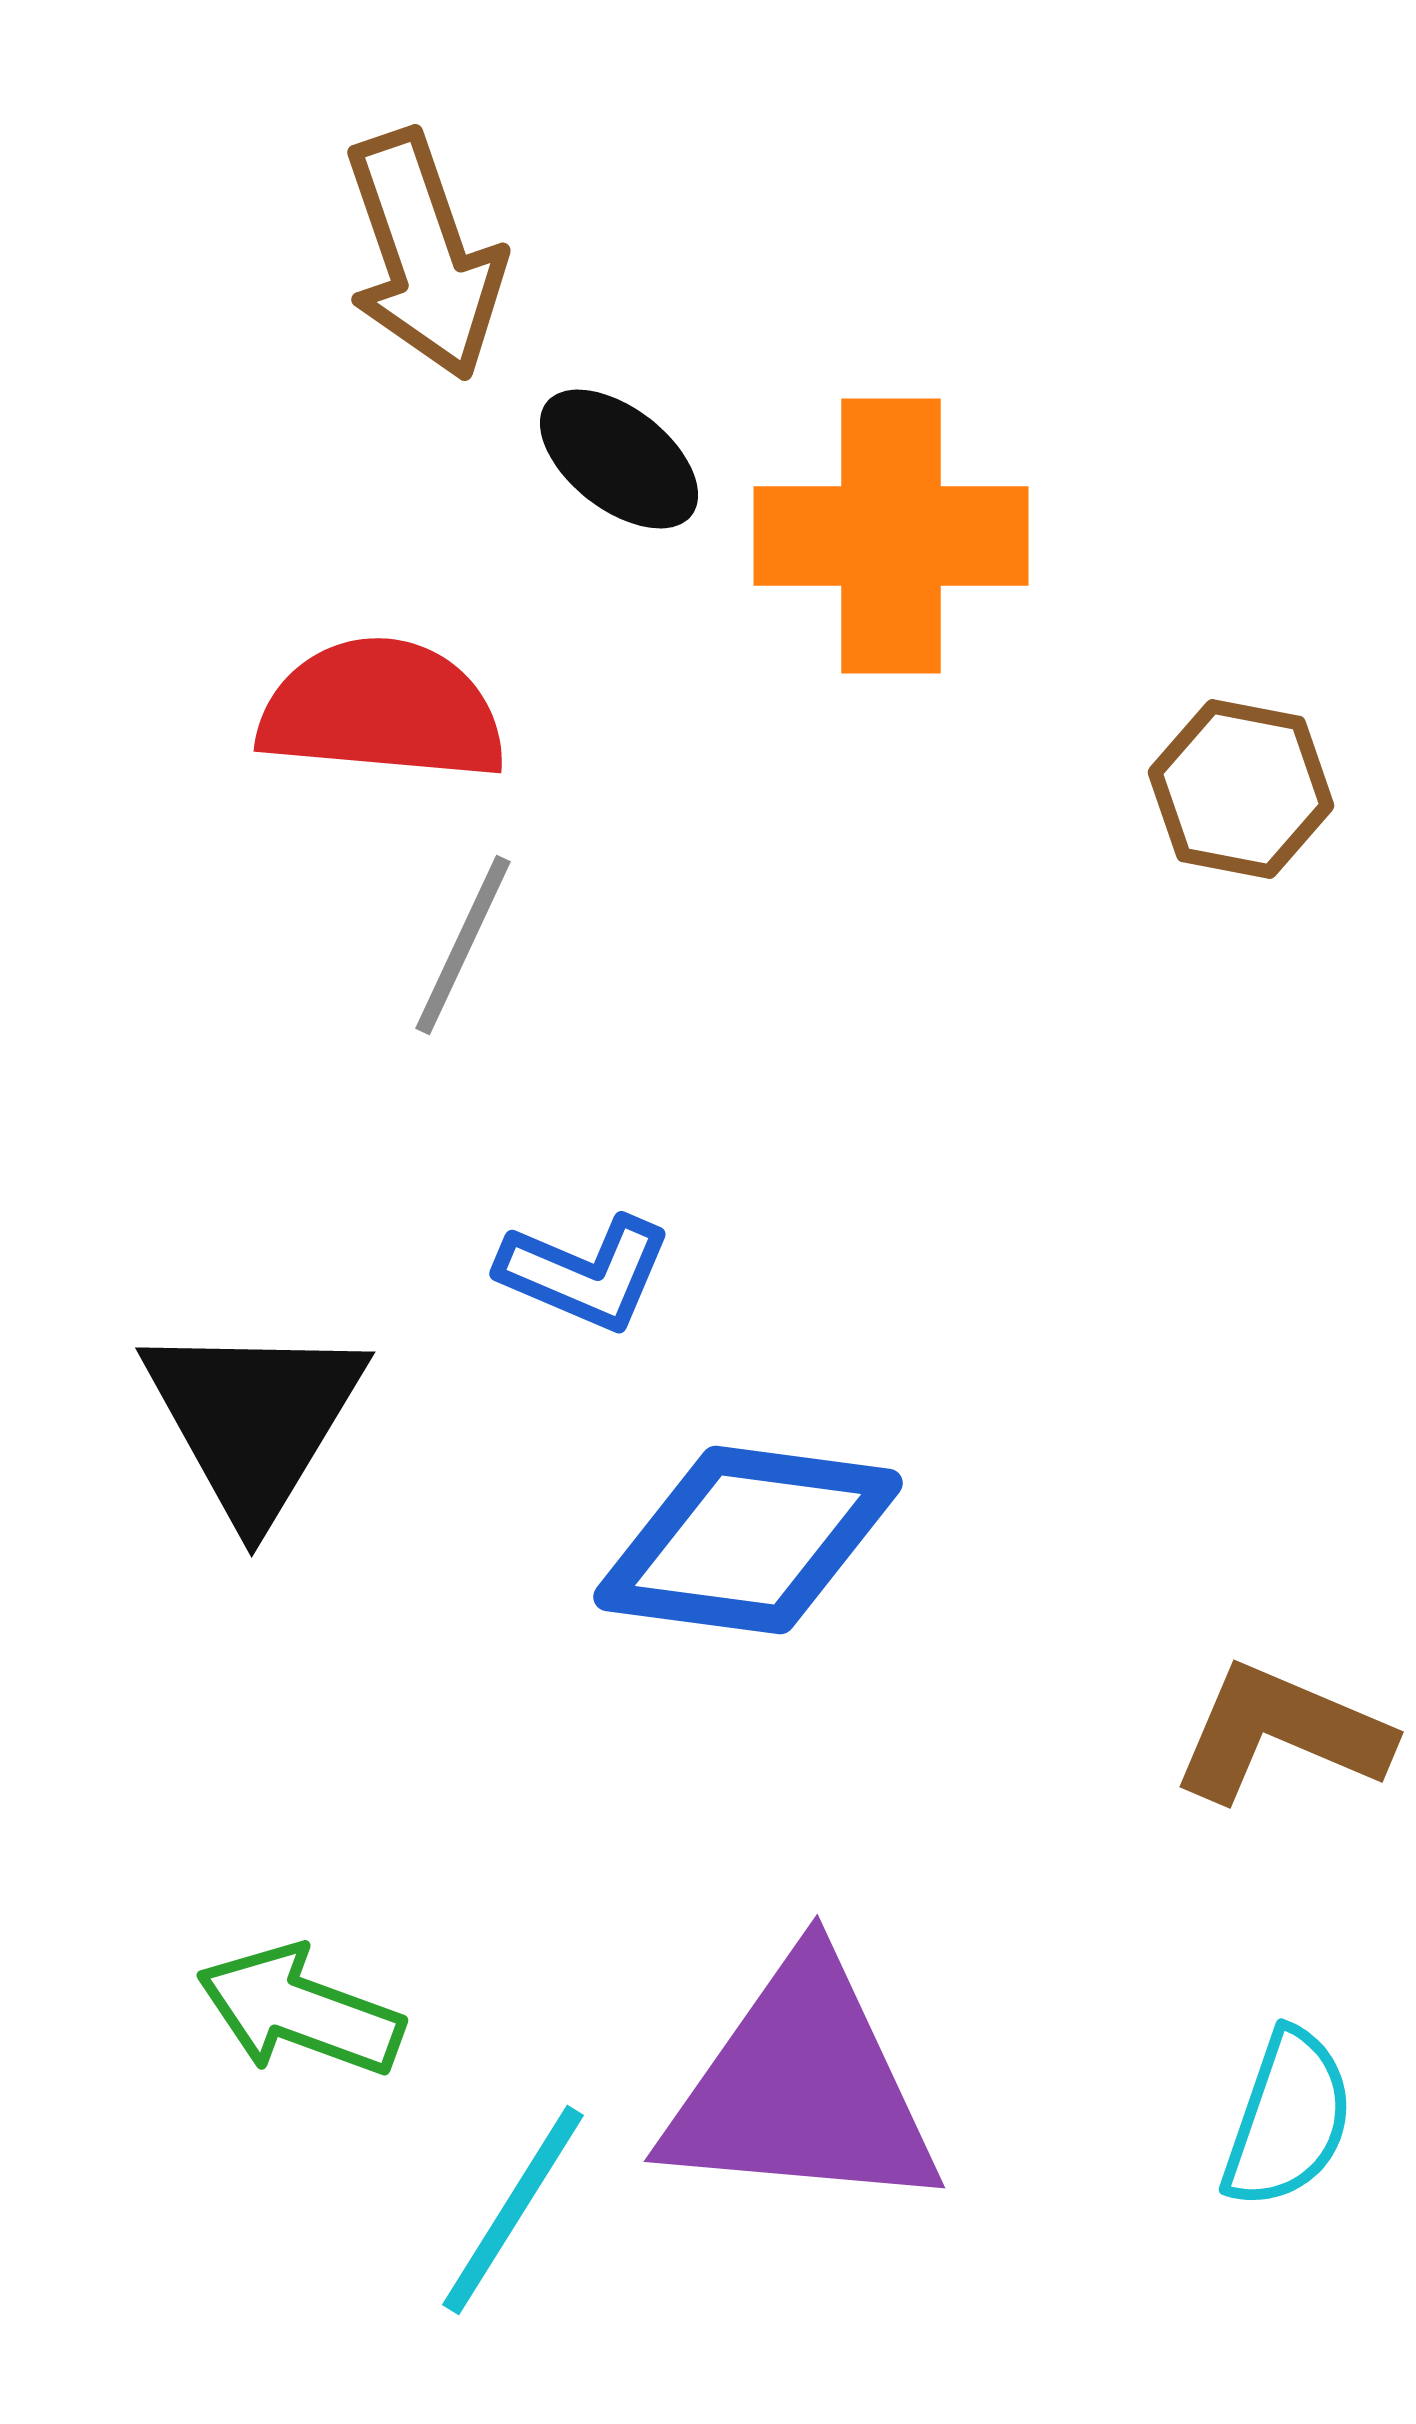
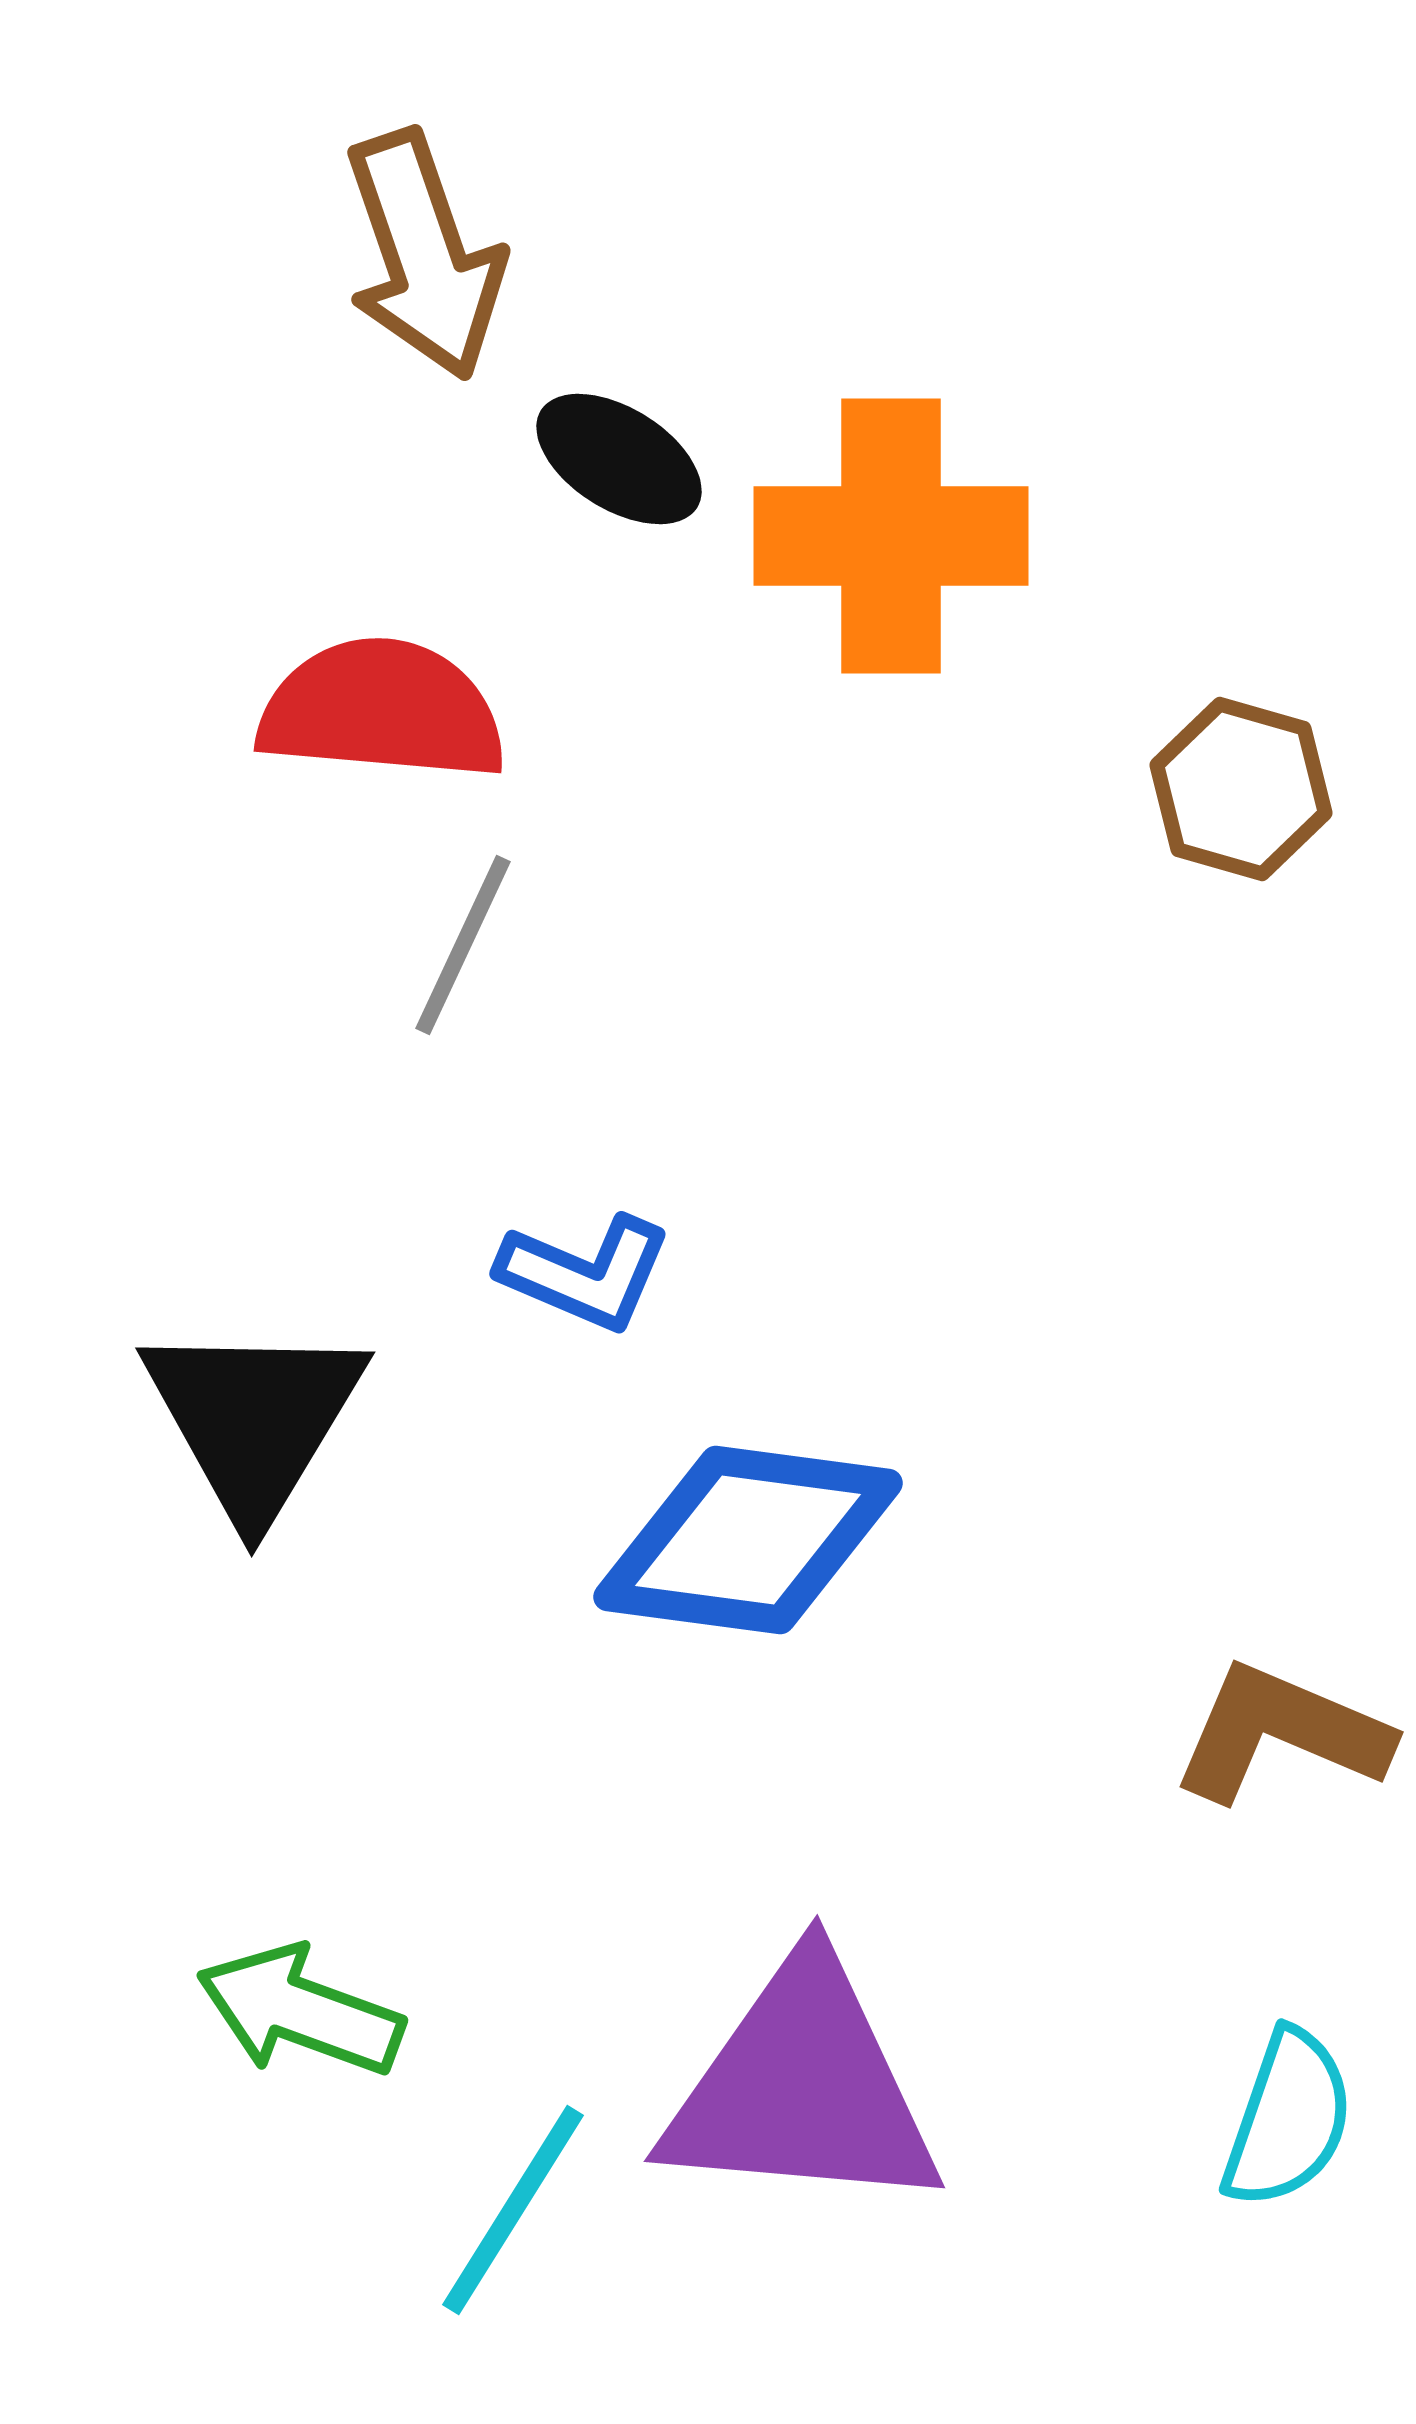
black ellipse: rotated 6 degrees counterclockwise
brown hexagon: rotated 5 degrees clockwise
